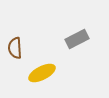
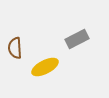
yellow ellipse: moved 3 px right, 6 px up
